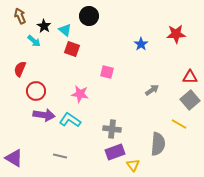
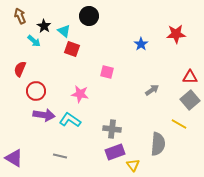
cyan triangle: moved 1 px left, 1 px down
